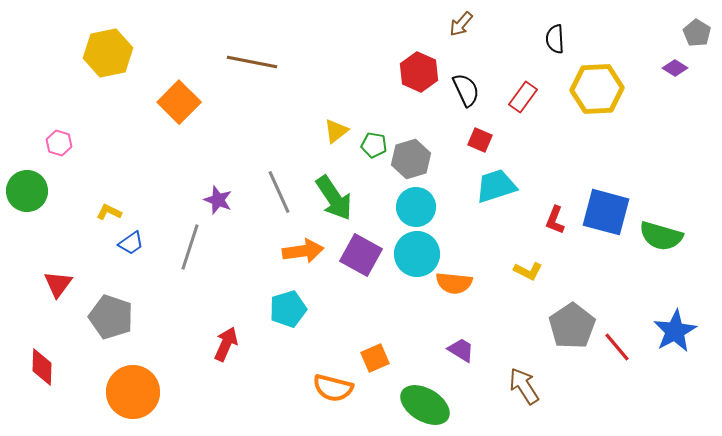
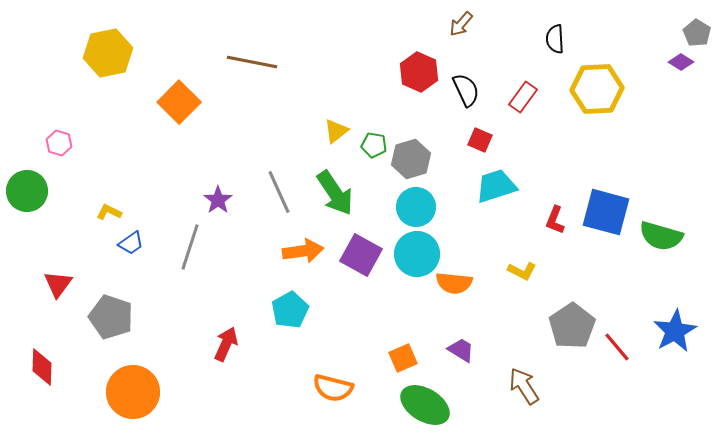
purple diamond at (675, 68): moved 6 px right, 6 px up
green arrow at (334, 198): moved 1 px right, 5 px up
purple star at (218, 200): rotated 16 degrees clockwise
yellow L-shape at (528, 271): moved 6 px left
cyan pentagon at (288, 309): moved 2 px right, 1 px down; rotated 12 degrees counterclockwise
orange square at (375, 358): moved 28 px right
